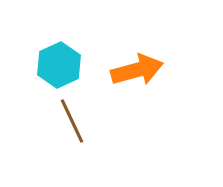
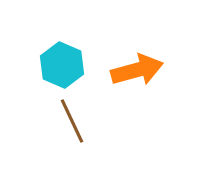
cyan hexagon: moved 3 px right; rotated 12 degrees counterclockwise
